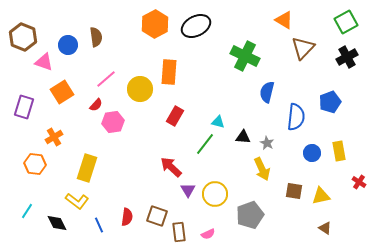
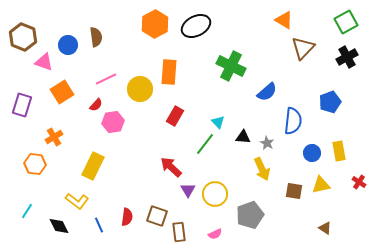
green cross at (245, 56): moved 14 px left, 10 px down
pink line at (106, 79): rotated 15 degrees clockwise
blue semicircle at (267, 92): rotated 145 degrees counterclockwise
purple rectangle at (24, 107): moved 2 px left, 2 px up
blue semicircle at (296, 117): moved 3 px left, 4 px down
cyan triangle at (218, 122): rotated 32 degrees clockwise
yellow rectangle at (87, 168): moved 6 px right, 2 px up; rotated 8 degrees clockwise
yellow triangle at (321, 196): moved 11 px up
black diamond at (57, 223): moved 2 px right, 3 px down
pink semicircle at (208, 234): moved 7 px right
